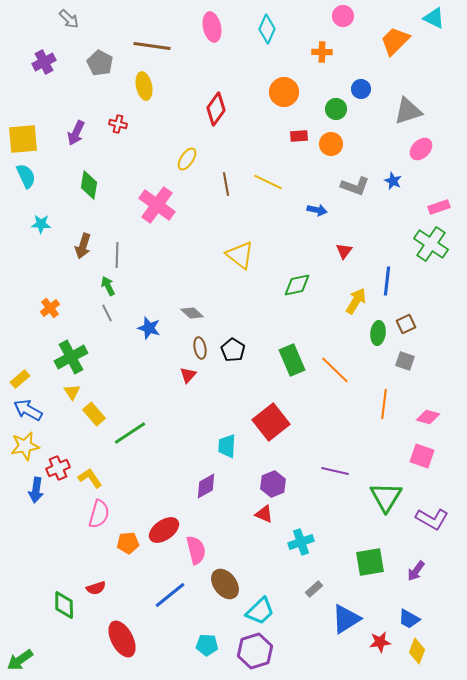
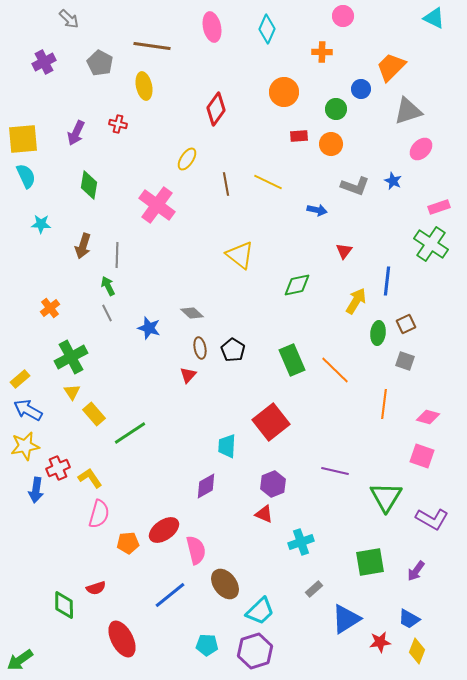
orange trapezoid at (395, 41): moved 4 px left, 26 px down
